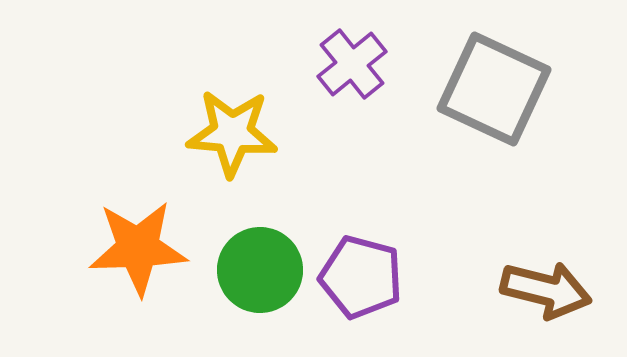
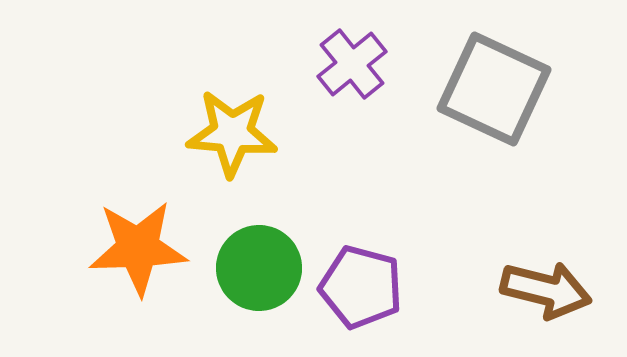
green circle: moved 1 px left, 2 px up
purple pentagon: moved 10 px down
